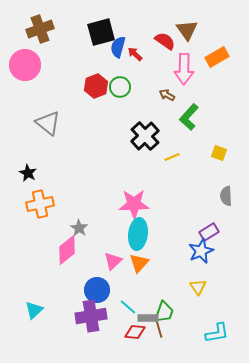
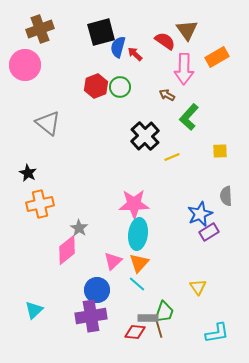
yellow square: moved 1 px right, 2 px up; rotated 21 degrees counterclockwise
blue star: moved 1 px left, 37 px up
cyan line: moved 9 px right, 23 px up
